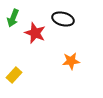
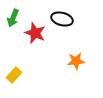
black ellipse: moved 1 px left
orange star: moved 5 px right
